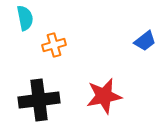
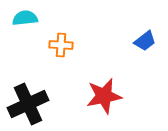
cyan semicircle: rotated 85 degrees counterclockwise
orange cross: moved 7 px right; rotated 20 degrees clockwise
black cross: moved 11 px left, 4 px down; rotated 18 degrees counterclockwise
